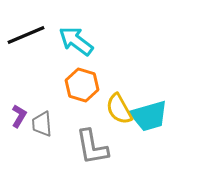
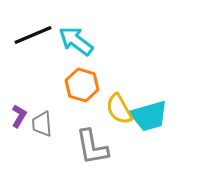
black line: moved 7 px right
